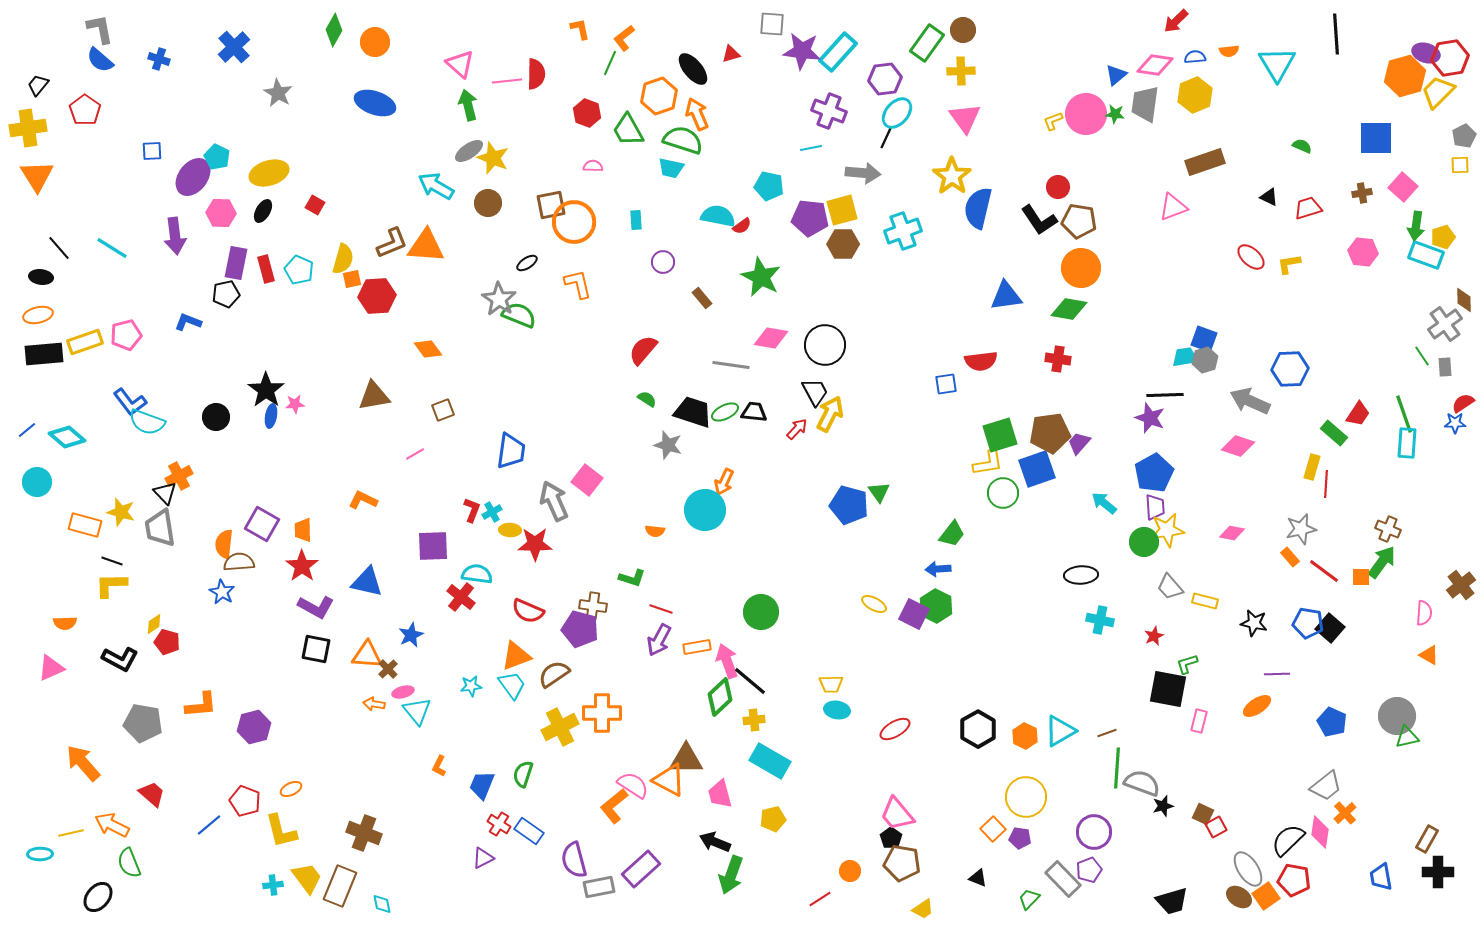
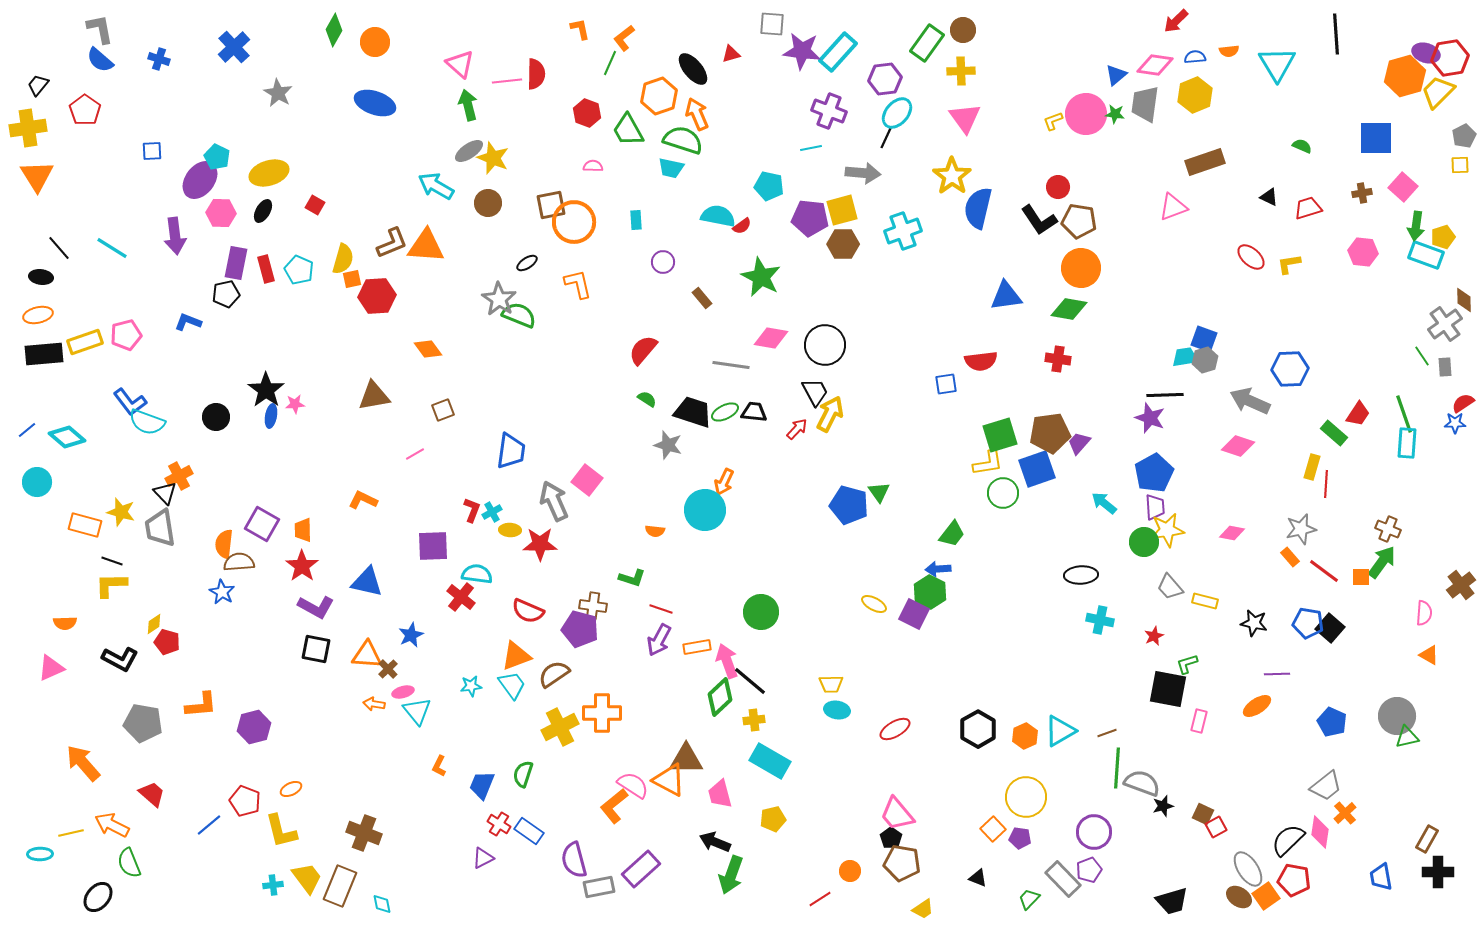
purple ellipse at (193, 177): moved 7 px right, 3 px down
red star at (535, 544): moved 5 px right
green hexagon at (936, 606): moved 6 px left, 14 px up
orange hexagon at (1025, 736): rotated 10 degrees clockwise
